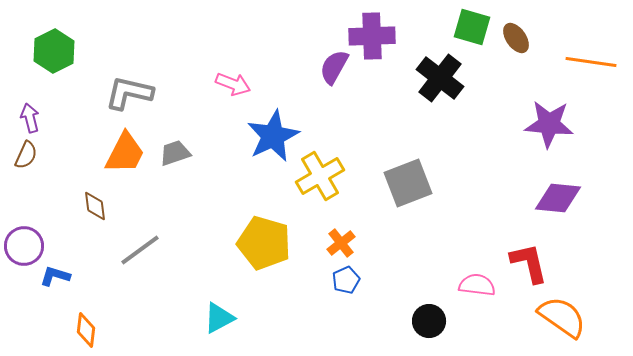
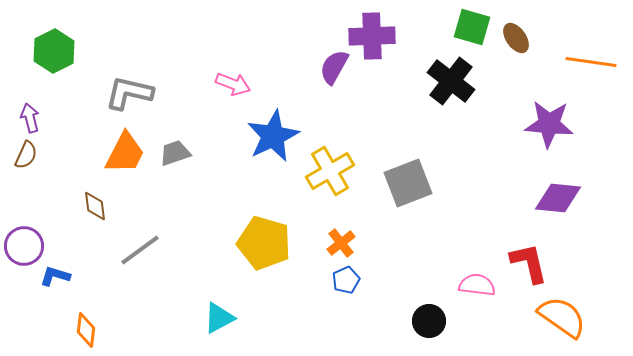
black cross: moved 11 px right, 3 px down
yellow cross: moved 10 px right, 5 px up
